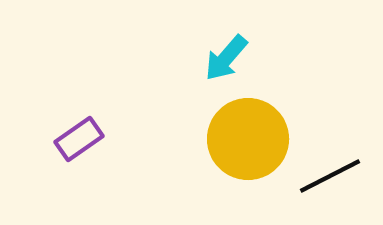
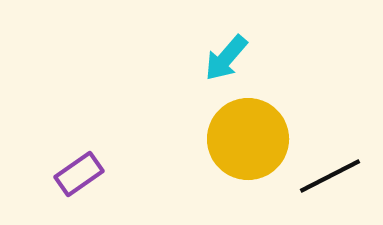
purple rectangle: moved 35 px down
